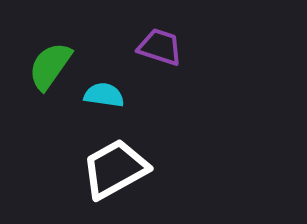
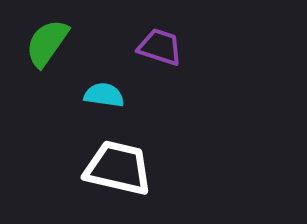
green semicircle: moved 3 px left, 23 px up
white trapezoid: moved 3 px right, 1 px up; rotated 42 degrees clockwise
